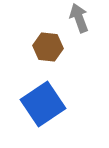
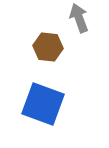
blue square: rotated 36 degrees counterclockwise
